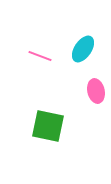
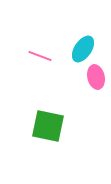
pink ellipse: moved 14 px up
